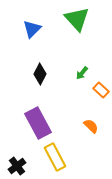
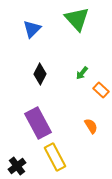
orange semicircle: rotated 14 degrees clockwise
